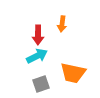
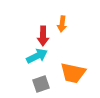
red arrow: moved 5 px right, 1 px down
